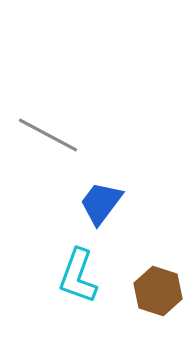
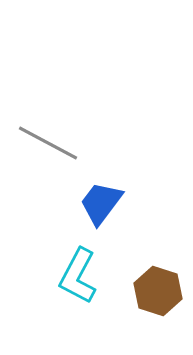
gray line: moved 8 px down
cyan L-shape: rotated 8 degrees clockwise
